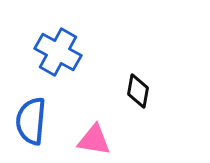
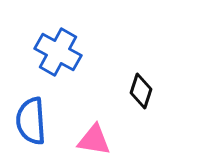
black diamond: moved 3 px right; rotated 8 degrees clockwise
blue semicircle: rotated 9 degrees counterclockwise
